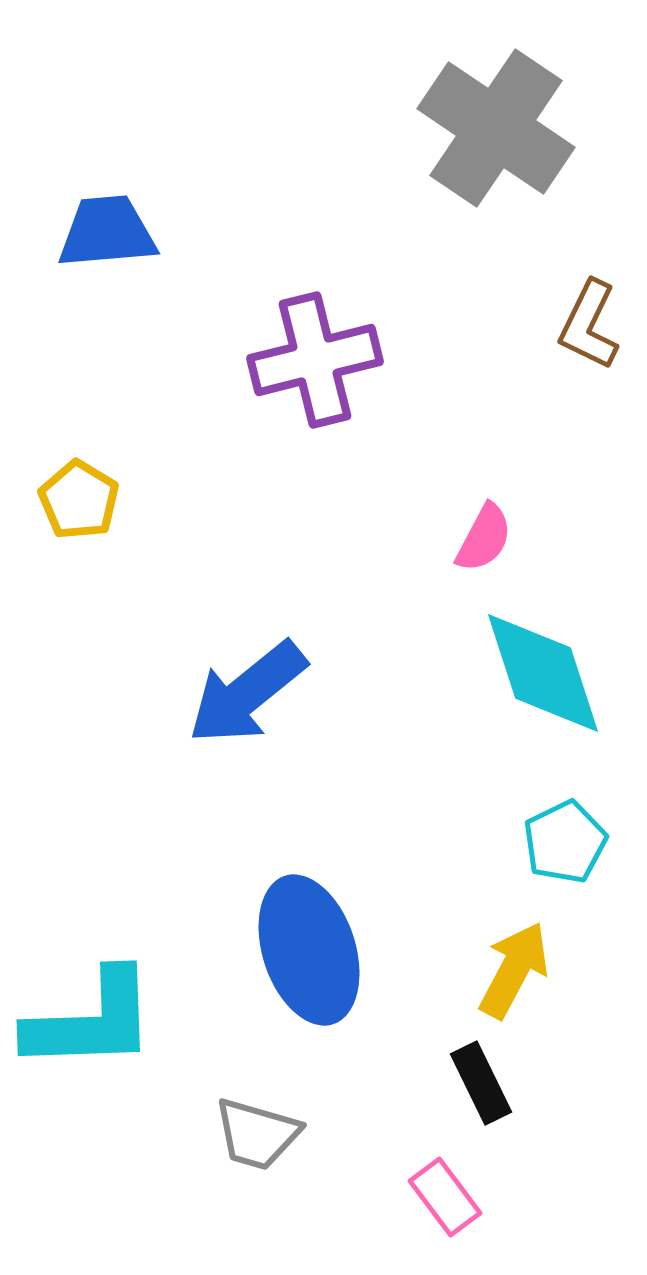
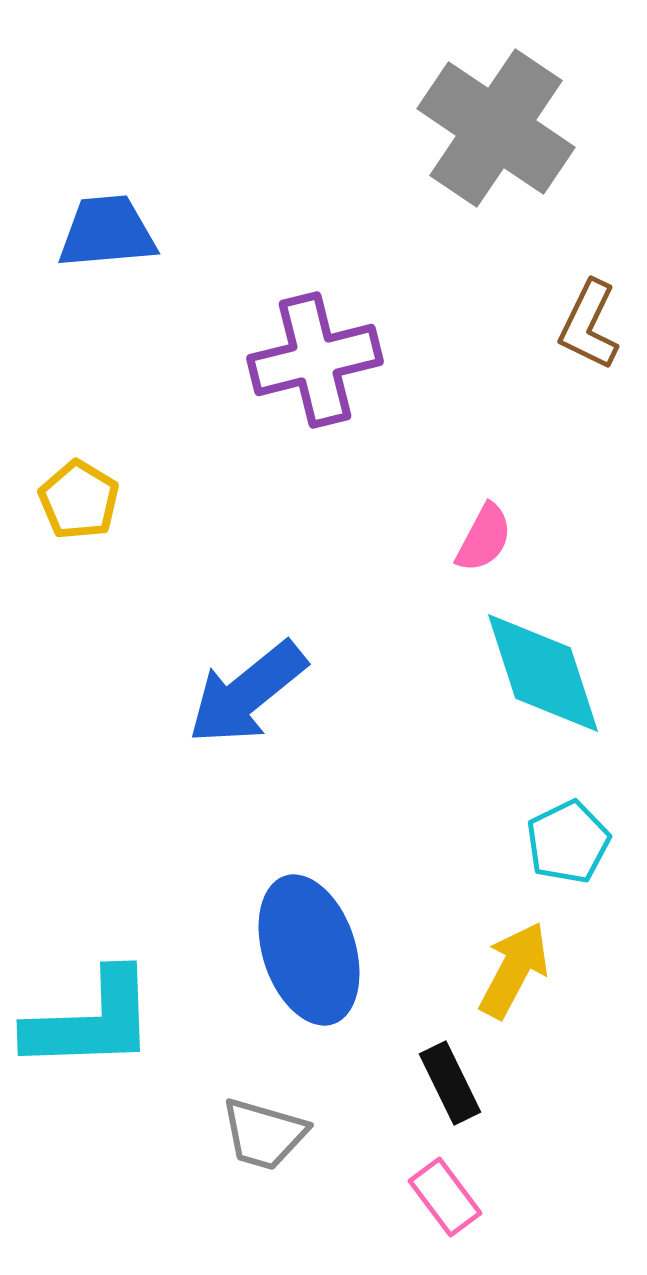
cyan pentagon: moved 3 px right
black rectangle: moved 31 px left
gray trapezoid: moved 7 px right
